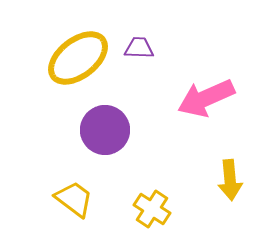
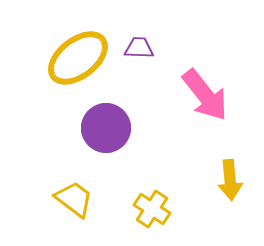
pink arrow: moved 1 px left, 3 px up; rotated 104 degrees counterclockwise
purple circle: moved 1 px right, 2 px up
